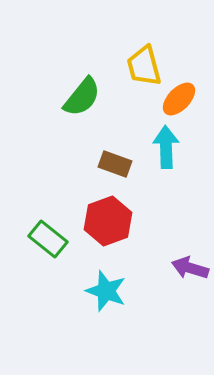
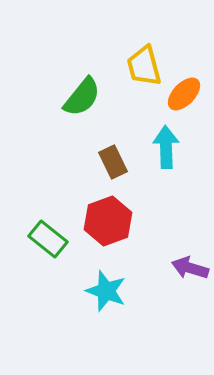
orange ellipse: moved 5 px right, 5 px up
brown rectangle: moved 2 px left, 2 px up; rotated 44 degrees clockwise
